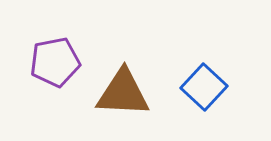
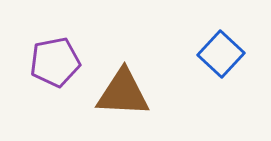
blue square: moved 17 px right, 33 px up
